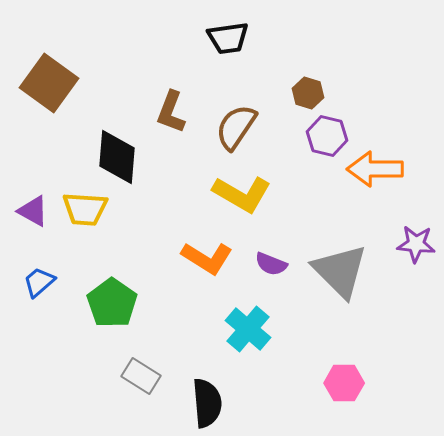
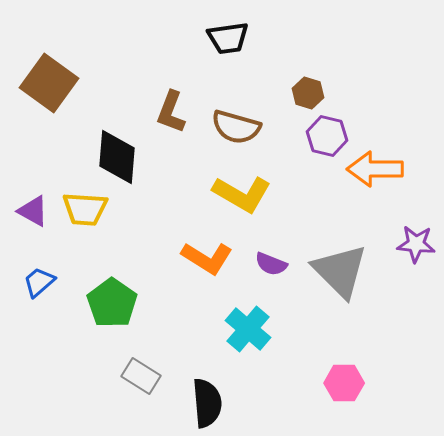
brown semicircle: rotated 108 degrees counterclockwise
